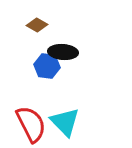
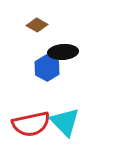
black ellipse: rotated 8 degrees counterclockwise
blue hexagon: moved 2 px down; rotated 20 degrees clockwise
red semicircle: rotated 105 degrees clockwise
